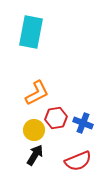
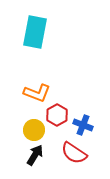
cyan rectangle: moved 4 px right
orange L-shape: rotated 48 degrees clockwise
red hexagon: moved 1 px right, 3 px up; rotated 20 degrees counterclockwise
blue cross: moved 2 px down
red semicircle: moved 4 px left, 8 px up; rotated 56 degrees clockwise
